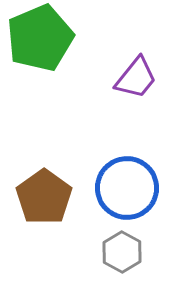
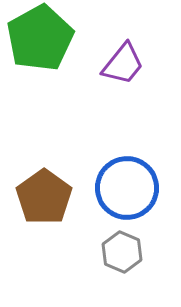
green pentagon: rotated 6 degrees counterclockwise
purple trapezoid: moved 13 px left, 14 px up
gray hexagon: rotated 6 degrees counterclockwise
